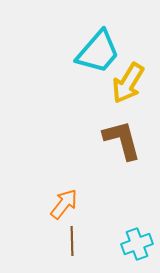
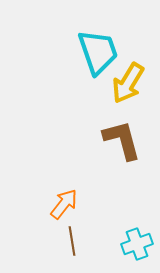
cyan trapezoid: rotated 60 degrees counterclockwise
brown line: rotated 8 degrees counterclockwise
